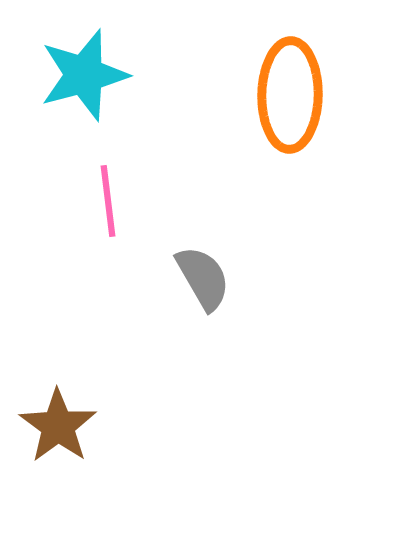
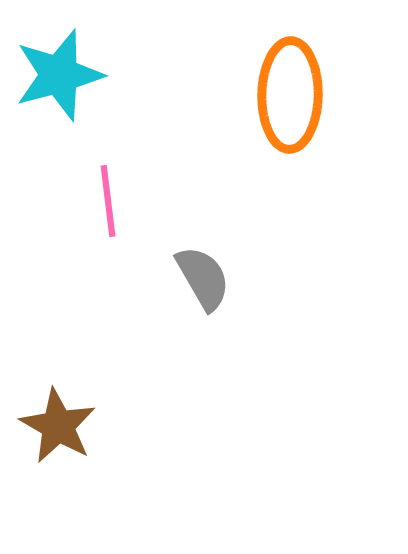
cyan star: moved 25 px left
brown star: rotated 6 degrees counterclockwise
